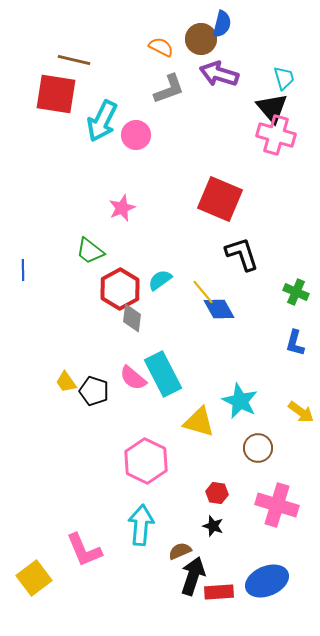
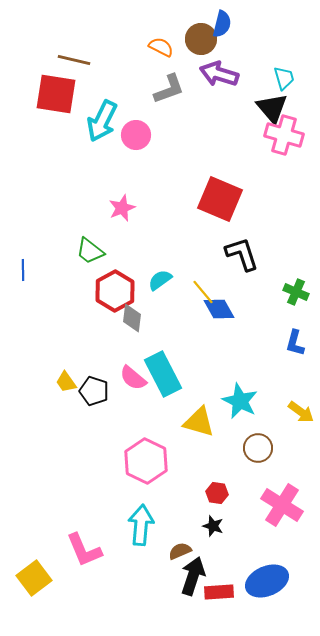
pink cross at (276, 135): moved 8 px right
red hexagon at (120, 289): moved 5 px left, 2 px down
pink cross at (277, 505): moved 5 px right; rotated 15 degrees clockwise
